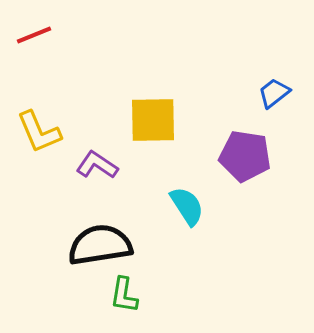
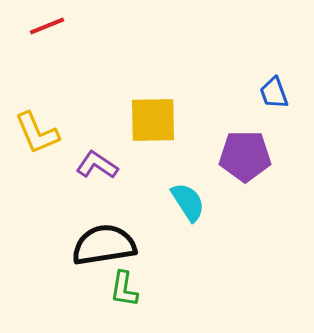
red line: moved 13 px right, 9 px up
blue trapezoid: rotated 72 degrees counterclockwise
yellow L-shape: moved 2 px left, 1 px down
purple pentagon: rotated 9 degrees counterclockwise
cyan semicircle: moved 1 px right, 4 px up
black semicircle: moved 4 px right
green L-shape: moved 6 px up
